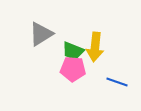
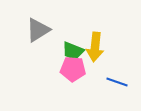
gray triangle: moved 3 px left, 4 px up
